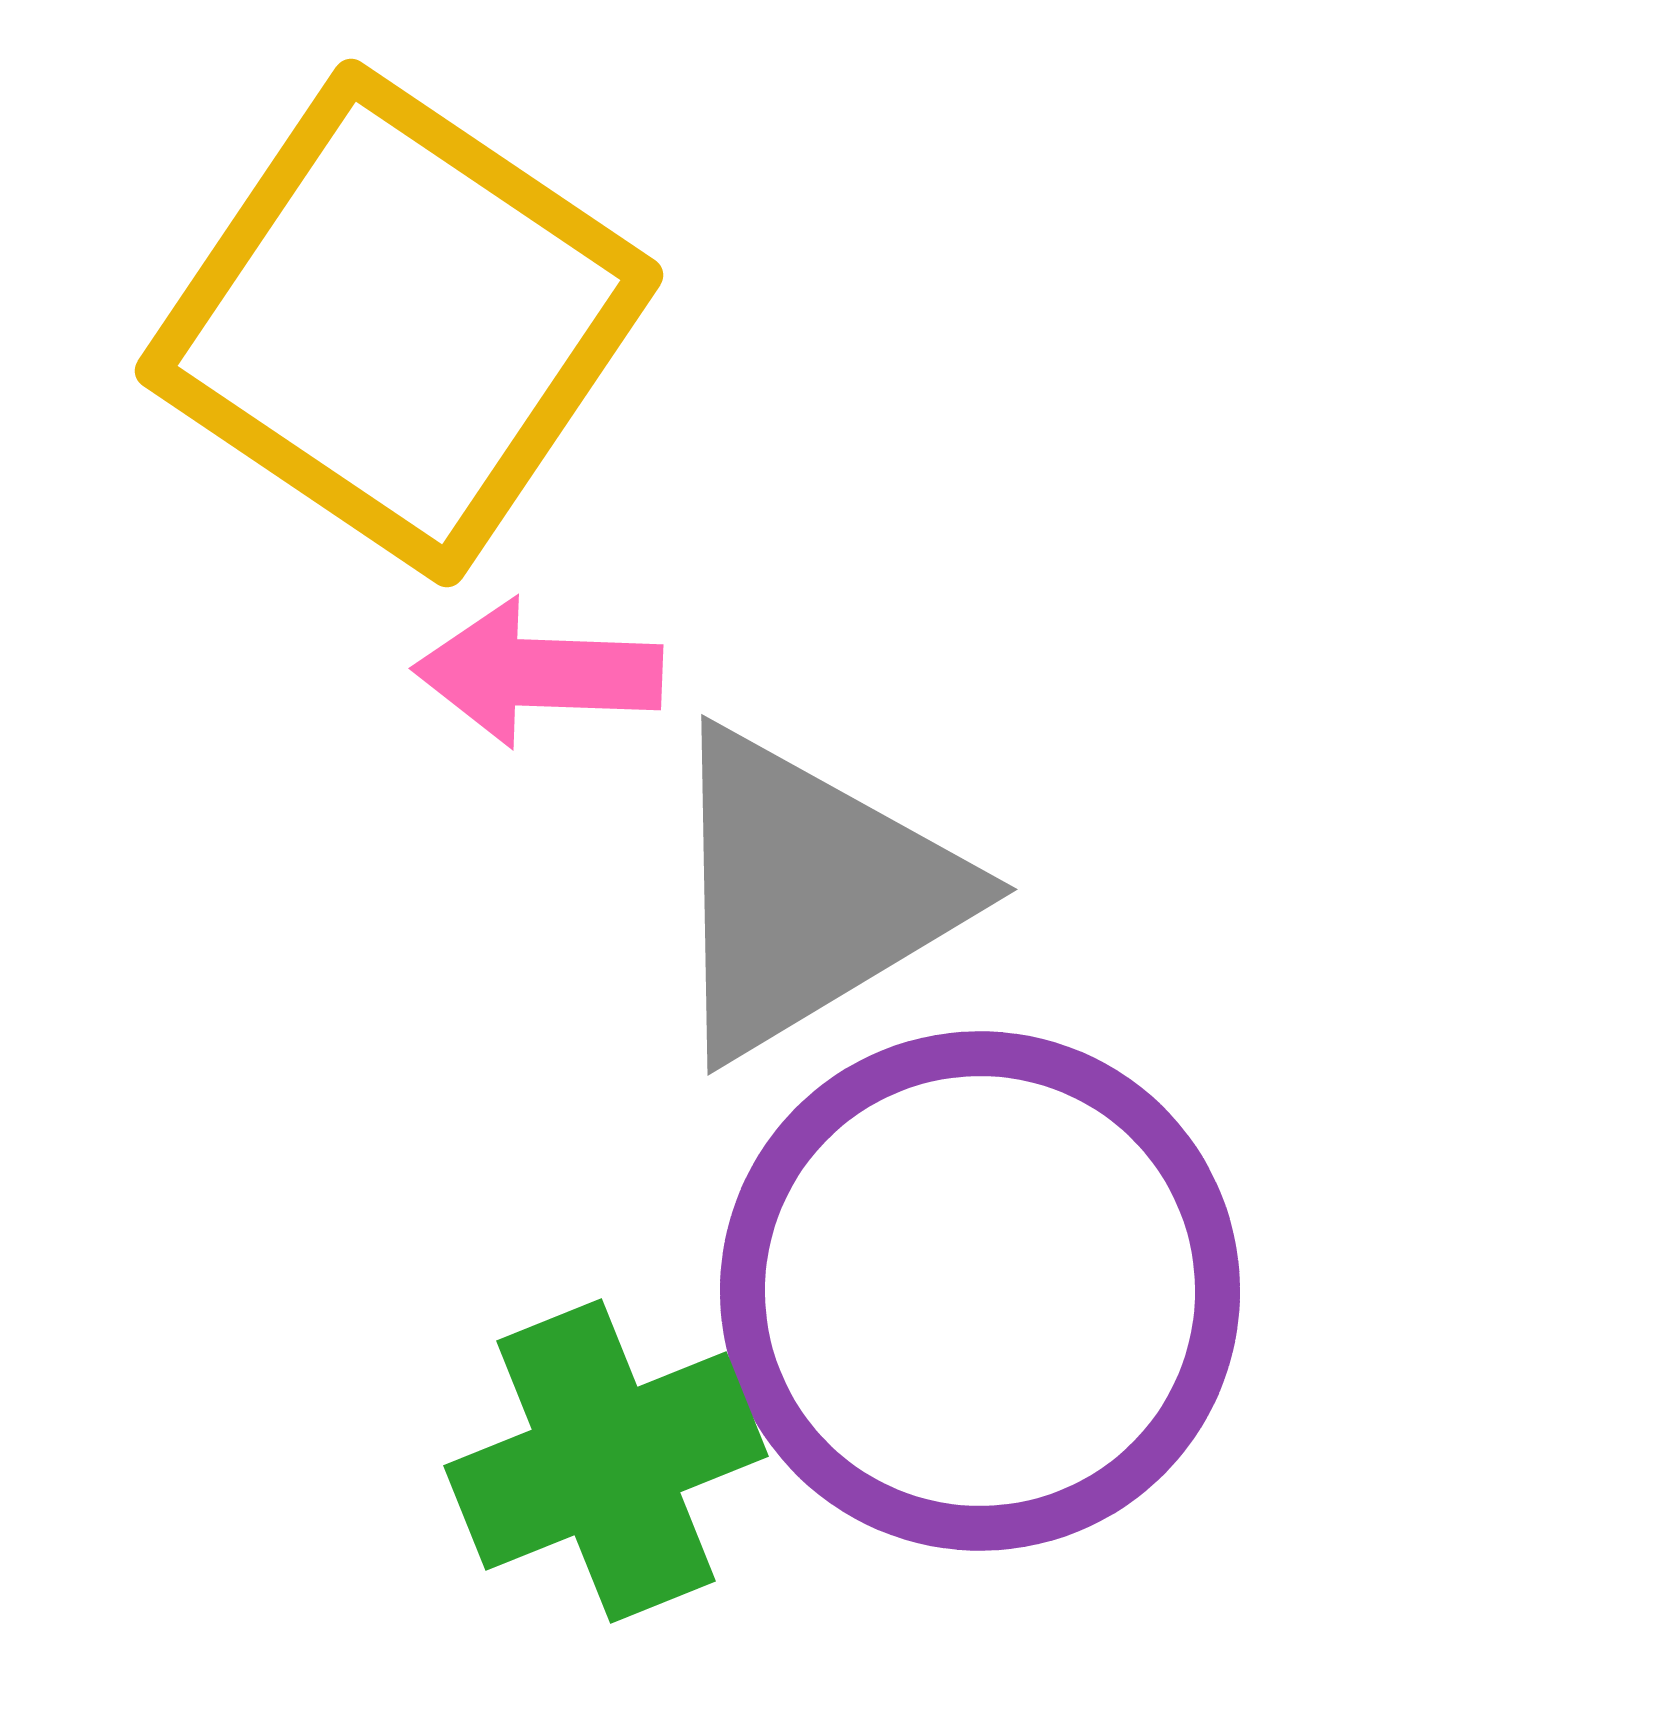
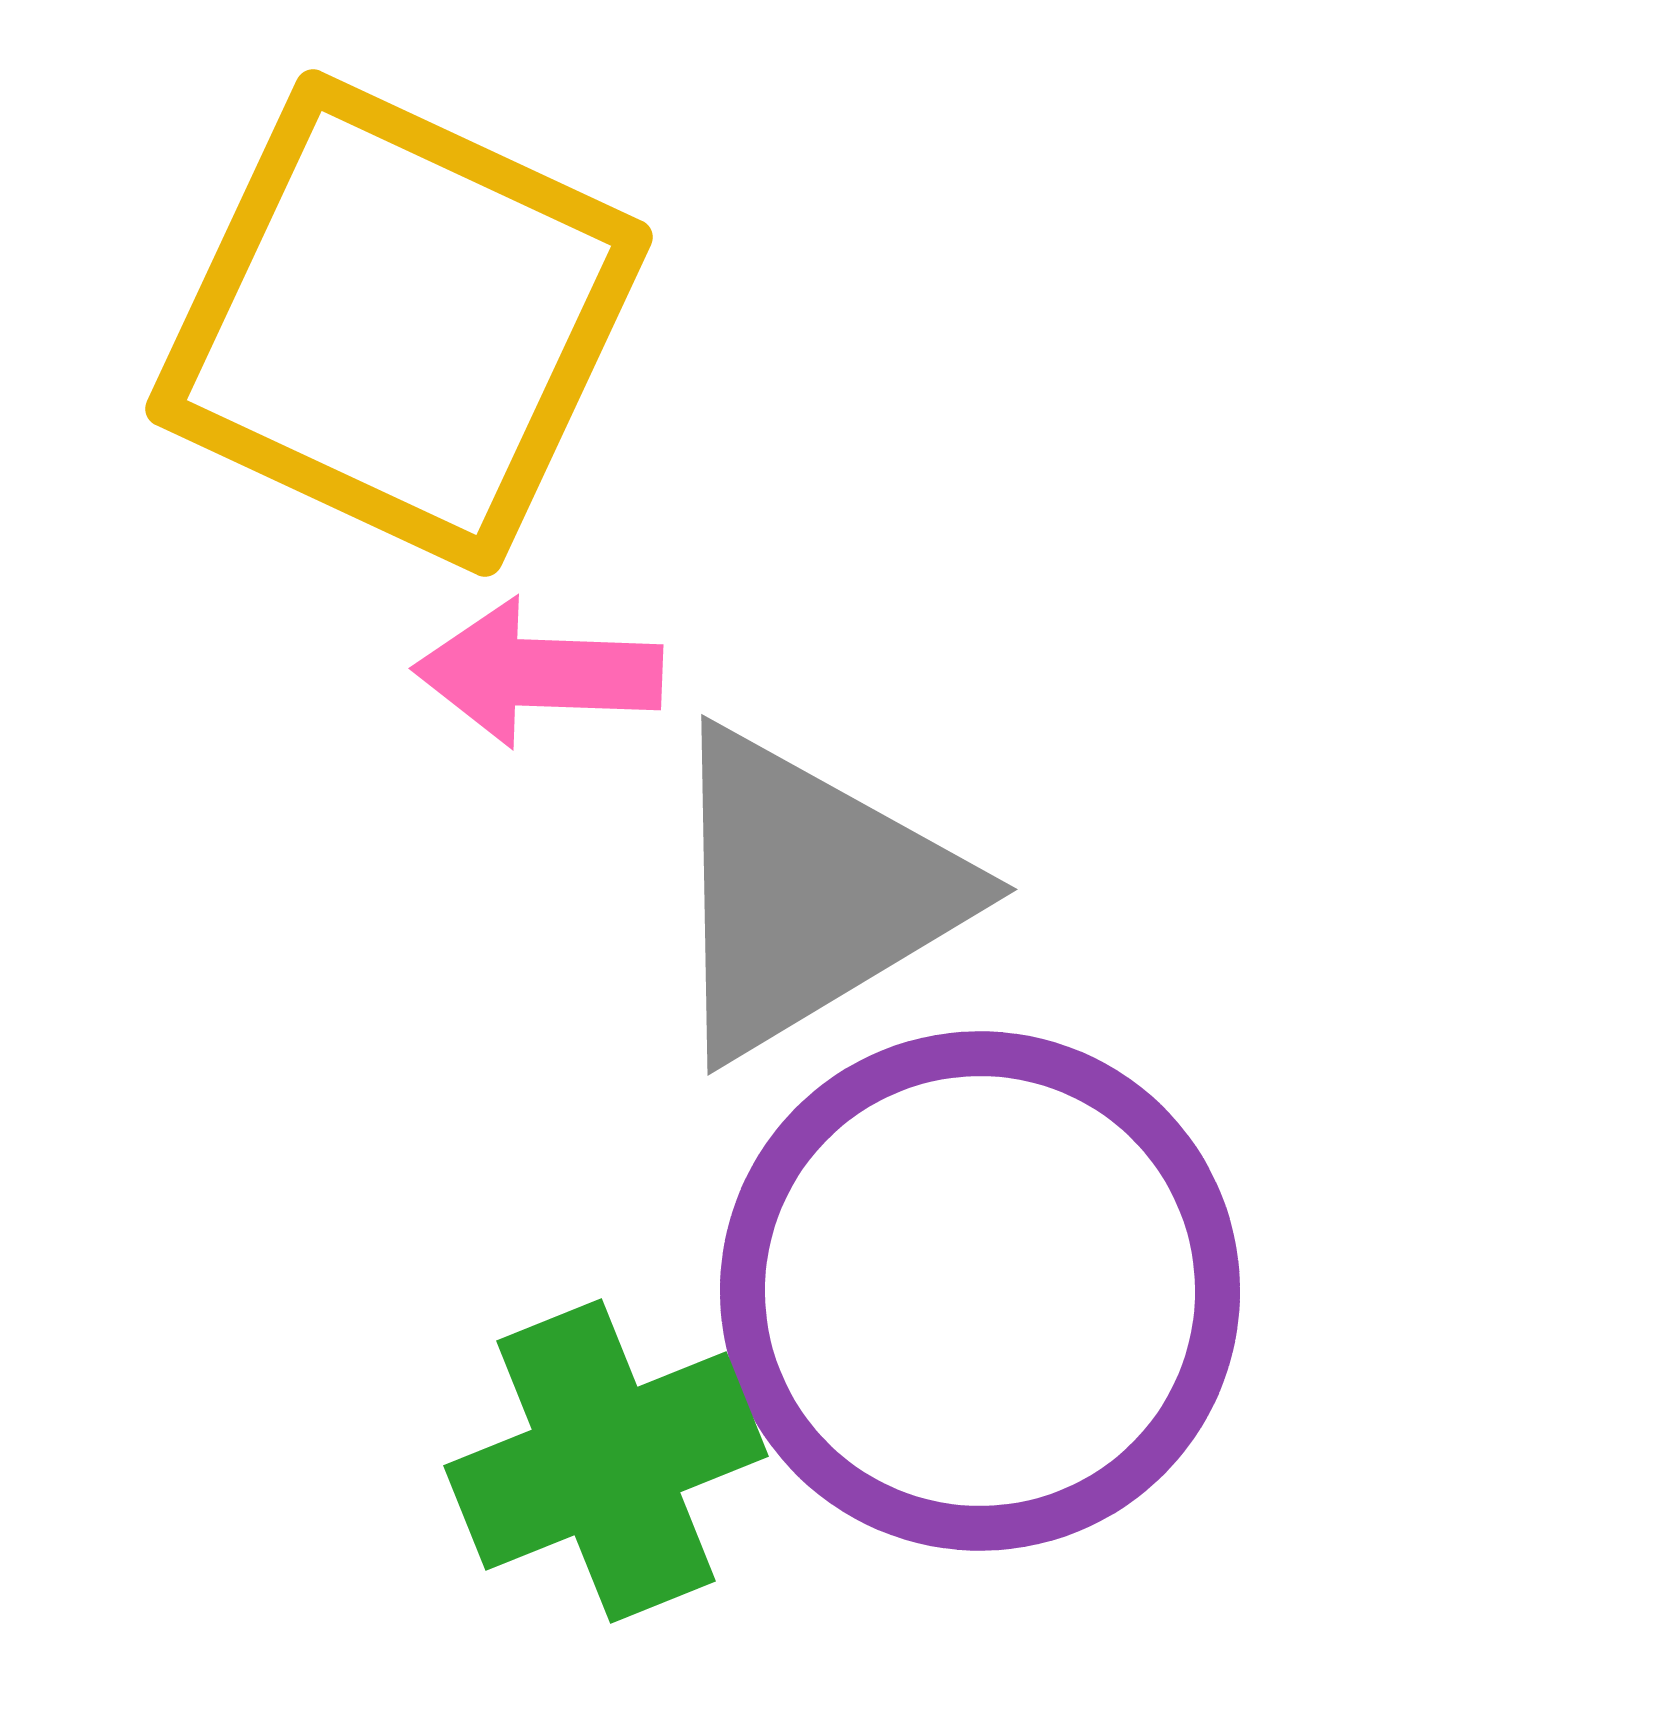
yellow square: rotated 9 degrees counterclockwise
